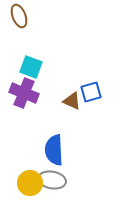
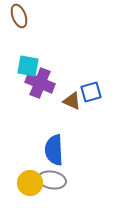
cyan square: moved 3 px left, 1 px up; rotated 10 degrees counterclockwise
purple cross: moved 16 px right, 10 px up
